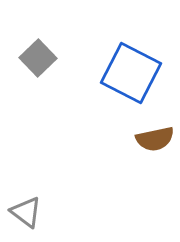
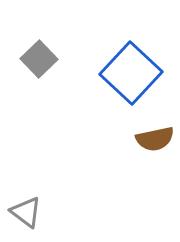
gray square: moved 1 px right, 1 px down
blue square: rotated 16 degrees clockwise
